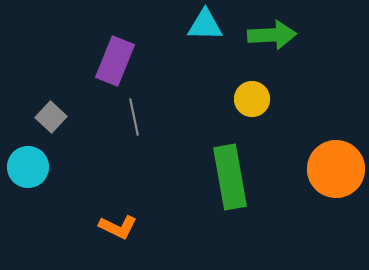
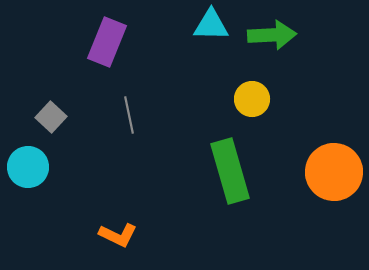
cyan triangle: moved 6 px right
purple rectangle: moved 8 px left, 19 px up
gray line: moved 5 px left, 2 px up
orange circle: moved 2 px left, 3 px down
green rectangle: moved 6 px up; rotated 6 degrees counterclockwise
orange L-shape: moved 8 px down
